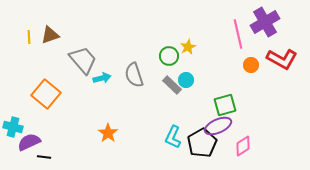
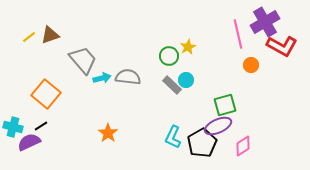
yellow line: rotated 56 degrees clockwise
red L-shape: moved 13 px up
gray semicircle: moved 6 px left, 2 px down; rotated 115 degrees clockwise
black line: moved 3 px left, 31 px up; rotated 40 degrees counterclockwise
